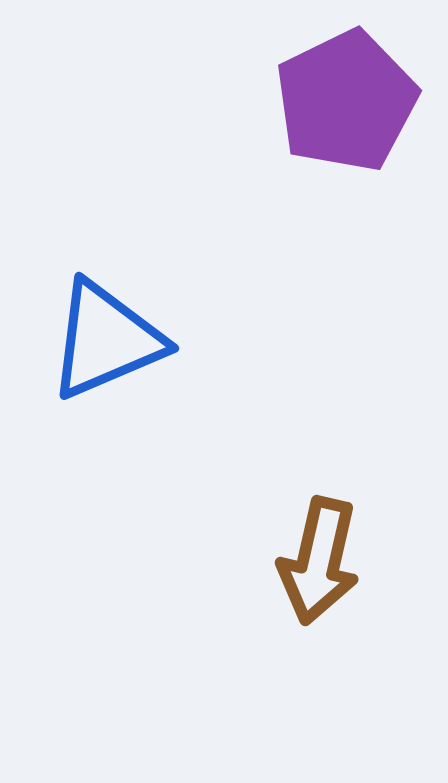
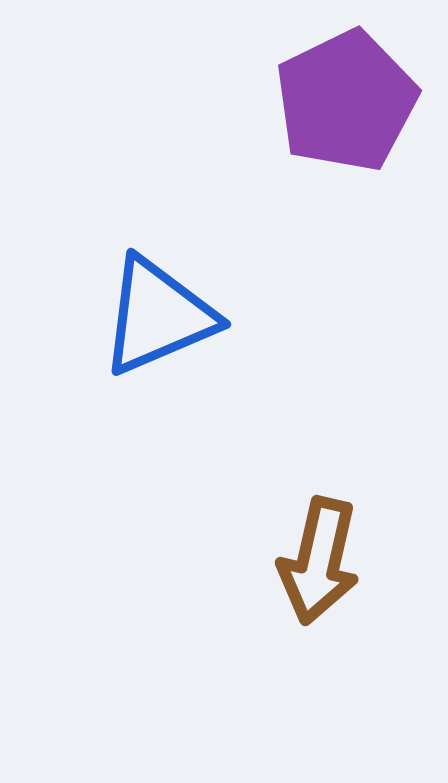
blue triangle: moved 52 px right, 24 px up
